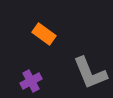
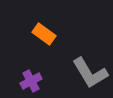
gray L-shape: rotated 9 degrees counterclockwise
